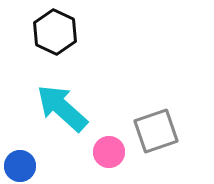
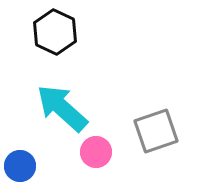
pink circle: moved 13 px left
